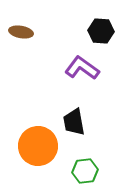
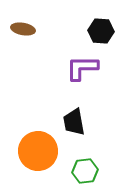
brown ellipse: moved 2 px right, 3 px up
purple L-shape: rotated 36 degrees counterclockwise
orange circle: moved 5 px down
